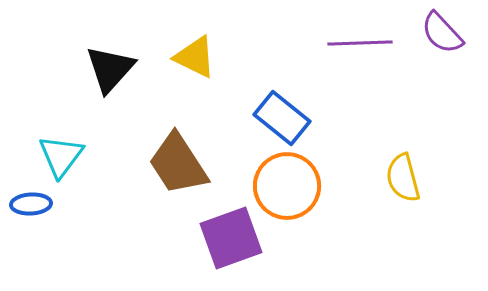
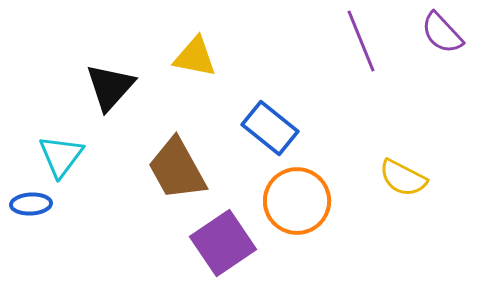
purple line: moved 1 px right, 2 px up; rotated 70 degrees clockwise
yellow triangle: rotated 15 degrees counterclockwise
black triangle: moved 18 px down
blue rectangle: moved 12 px left, 10 px down
brown trapezoid: moved 1 px left, 5 px down; rotated 4 degrees clockwise
yellow semicircle: rotated 48 degrees counterclockwise
orange circle: moved 10 px right, 15 px down
purple square: moved 8 px left, 5 px down; rotated 14 degrees counterclockwise
